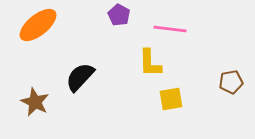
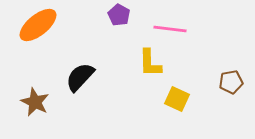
yellow square: moved 6 px right; rotated 35 degrees clockwise
